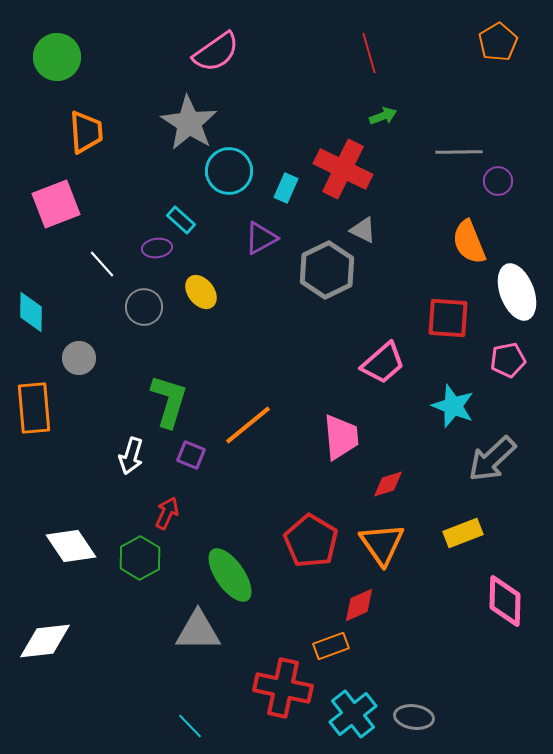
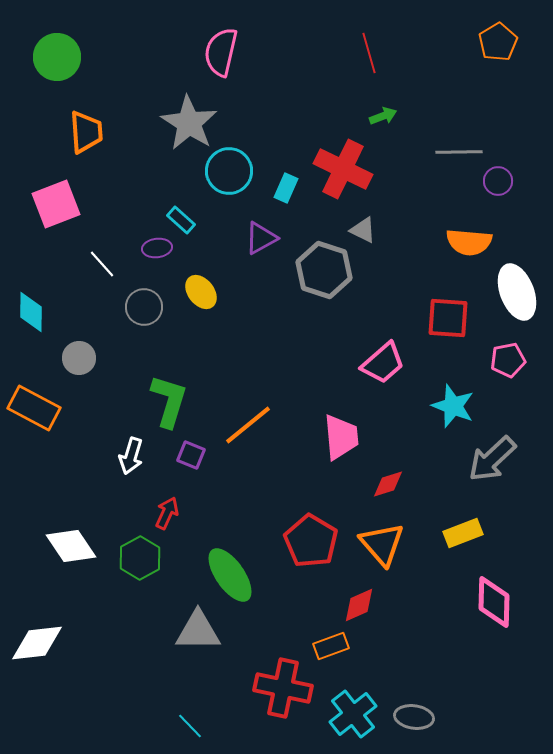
pink semicircle at (216, 52): moved 5 px right; rotated 138 degrees clockwise
orange semicircle at (469, 242): rotated 63 degrees counterclockwise
gray hexagon at (327, 270): moved 3 px left; rotated 16 degrees counterclockwise
orange rectangle at (34, 408): rotated 57 degrees counterclockwise
orange triangle at (382, 544): rotated 6 degrees counterclockwise
pink diamond at (505, 601): moved 11 px left, 1 px down
white diamond at (45, 641): moved 8 px left, 2 px down
